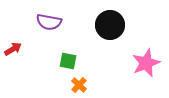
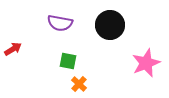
purple semicircle: moved 11 px right, 1 px down
orange cross: moved 1 px up
